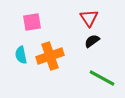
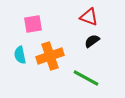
red triangle: moved 1 px up; rotated 36 degrees counterclockwise
pink square: moved 1 px right, 2 px down
cyan semicircle: moved 1 px left
green line: moved 16 px left
